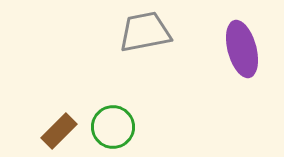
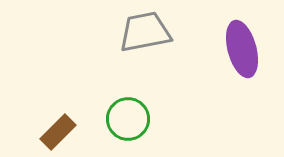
green circle: moved 15 px right, 8 px up
brown rectangle: moved 1 px left, 1 px down
